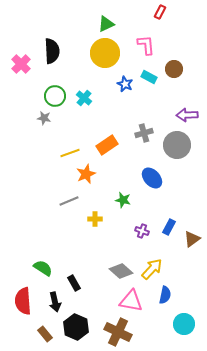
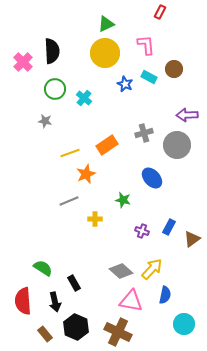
pink cross: moved 2 px right, 2 px up
green circle: moved 7 px up
gray star: moved 1 px right, 3 px down
